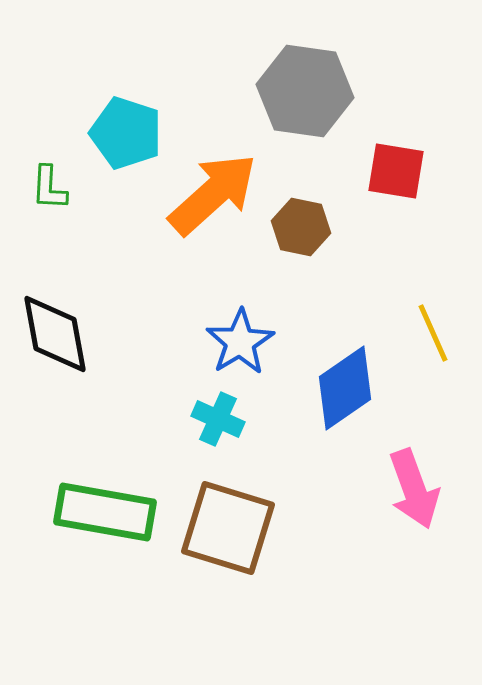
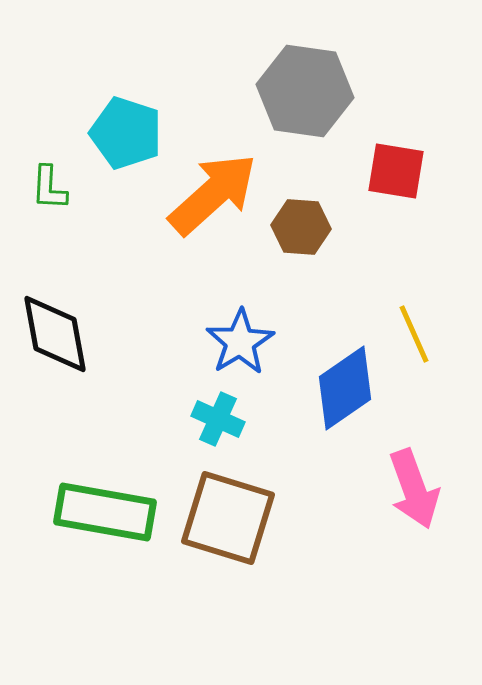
brown hexagon: rotated 8 degrees counterclockwise
yellow line: moved 19 px left, 1 px down
brown square: moved 10 px up
